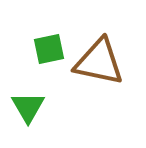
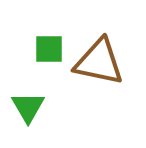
green square: rotated 12 degrees clockwise
